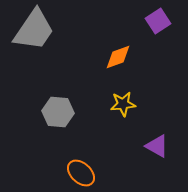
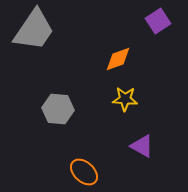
orange diamond: moved 2 px down
yellow star: moved 2 px right, 5 px up; rotated 10 degrees clockwise
gray hexagon: moved 3 px up
purple triangle: moved 15 px left
orange ellipse: moved 3 px right, 1 px up
